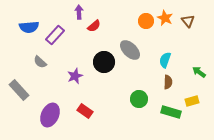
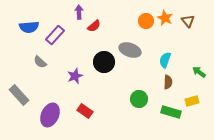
gray ellipse: rotated 25 degrees counterclockwise
gray rectangle: moved 5 px down
